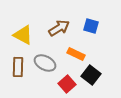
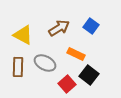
blue square: rotated 21 degrees clockwise
black square: moved 2 px left
